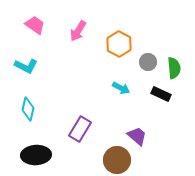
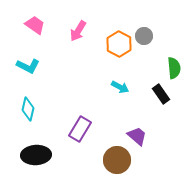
gray circle: moved 4 px left, 26 px up
cyan L-shape: moved 2 px right
cyan arrow: moved 1 px left, 1 px up
black rectangle: rotated 30 degrees clockwise
